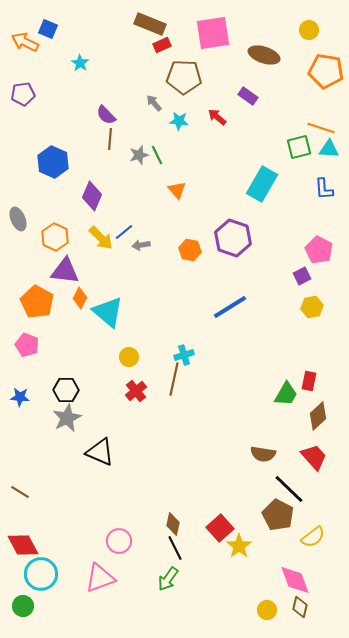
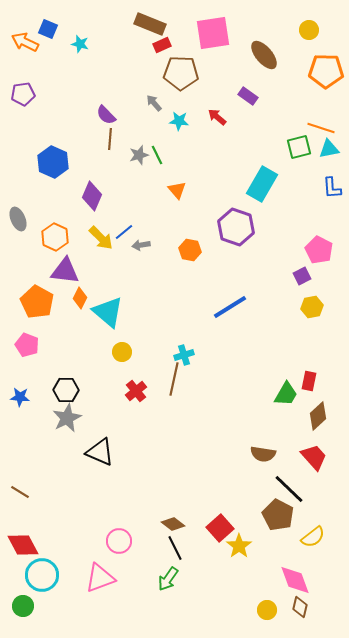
brown ellipse at (264, 55): rotated 32 degrees clockwise
cyan star at (80, 63): moved 19 px up; rotated 18 degrees counterclockwise
orange pentagon at (326, 71): rotated 8 degrees counterclockwise
brown pentagon at (184, 77): moved 3 px left, 4 px up
cyan triangle at (329, 149): rotated 15 degrees counterclockwise
blue L-shape at (324, 189): moved 8 px right, 1 px up
purple hexagon at (233, 238): moved 3 px right, 11 px up
yellow circle at (129, 357): moved 7 px left, 5 px up
brown diamond at (173, 524): rotated 65 degrees counterclockwise
cyan circle at (41, 574): moved 1 px right, 1 px down
